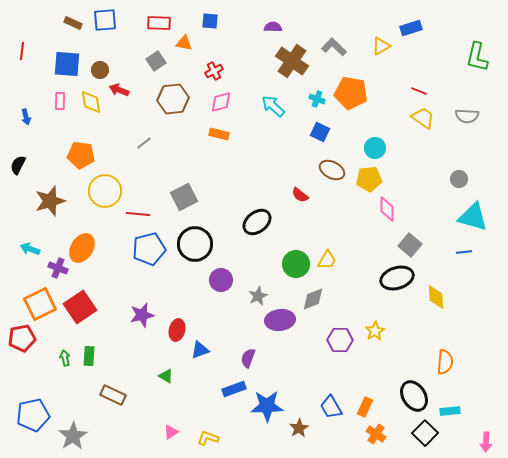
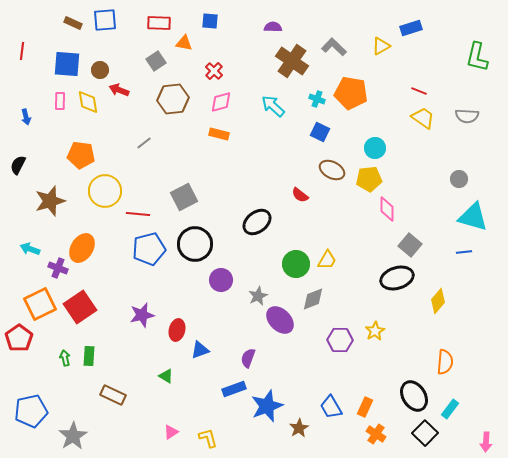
red cross at (214, 71): rotated 18 degrees counterclockwise
yellow diamond at (91, 102): moved 3 px left
yellow diamond at (436, 297): moved 2 px right, 4 px down; rotated 45 degrees clockwise
purple ellipse at (280, 320): rotated 52 degrees clockwise
red pentagon at (22, 338): moved 3 px left; rotated 24 degrees counterclockwise
blue star at (267, 406): rotated 20 degrees counterclockwise
cyan rectangle at (450, 411): moved 2 px up; rotated 48 degrees counterclockwise
blue pentagon at (33, 415): moved 2 px left, 4 px up
yellow L-shape at (208, 438): rotated 55 degrees clockwise
